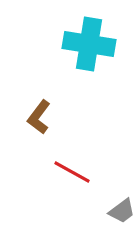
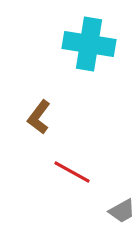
gray trapezoid: rotated 8 degrees clockwise
